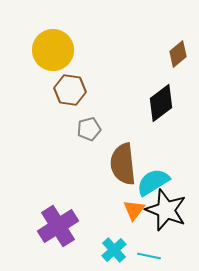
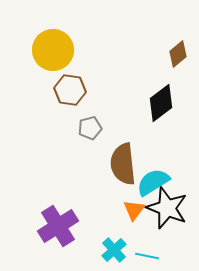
gray pentagon: moved 1 px right, 1 px up
black star: moved 1 px right, 2 px up
cyan line: moved 2 px left
